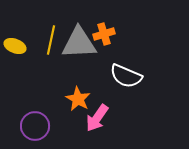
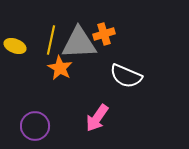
orange star: moved 18 px left, 31 px up
